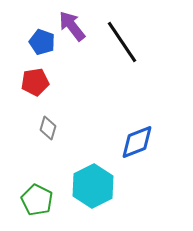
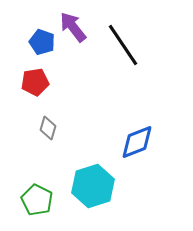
purple arrow: moved 1 px right, 1 px down
black line: moved 1 px right, 3 px down
cyan hexagon: rotated 9 degrees clockwise
